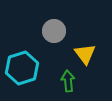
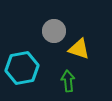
yellow triangle: moved 6 px left, 5 px up; rotated 35 degrees counterclockwise
cyan hexagon: rotated 8 degrees clockwise
